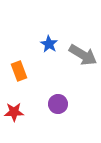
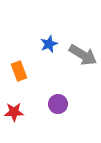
blue star: rotated 18 degrees clockwise
